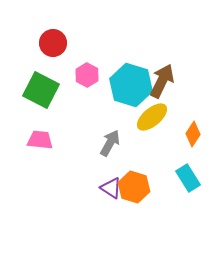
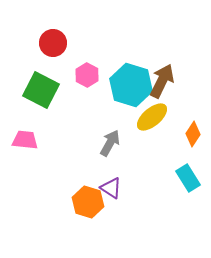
pink trapezoid: moved 15 px left
orange hexagon: moved 46 px left, 15 px down
